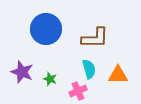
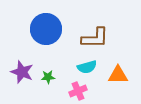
cyan semicircle: moved 2 px left, 2 px up; rotated 90 degrees clockwise
green star: moved 2 px left, 2 px up; rotated 24 degrees counterclockwise
